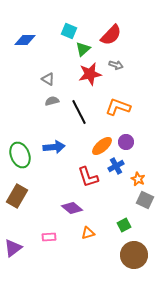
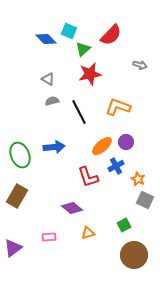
blue diamond: moved 21 px right, 1 px up; rotated 45 degrees clockwise
gray arrow: moved 24 px right
